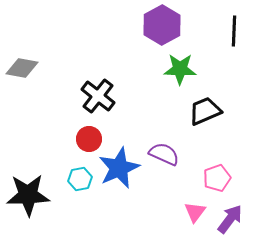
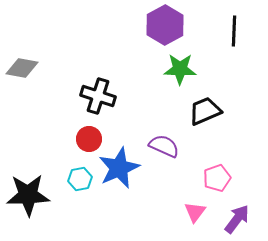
purple hexagon: moved 3 px right
black cross: rotated 20 degrees counterclockwise
purple semicircle: moved 8 px up
purple arrow: moved 7 px right
